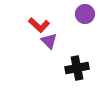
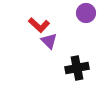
purple circle: moved 1 px right, 1 px up
